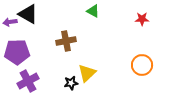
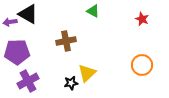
red star: rotated 24 degrees clockwise
